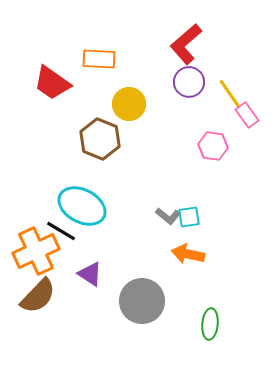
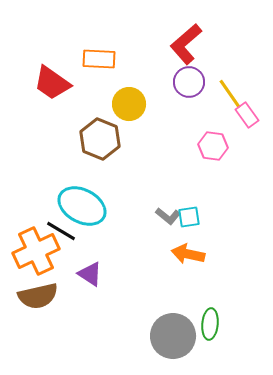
brown semicircle: rotated 33 degrees clockwise
gray circle: moved 31 px right, 35 px down
